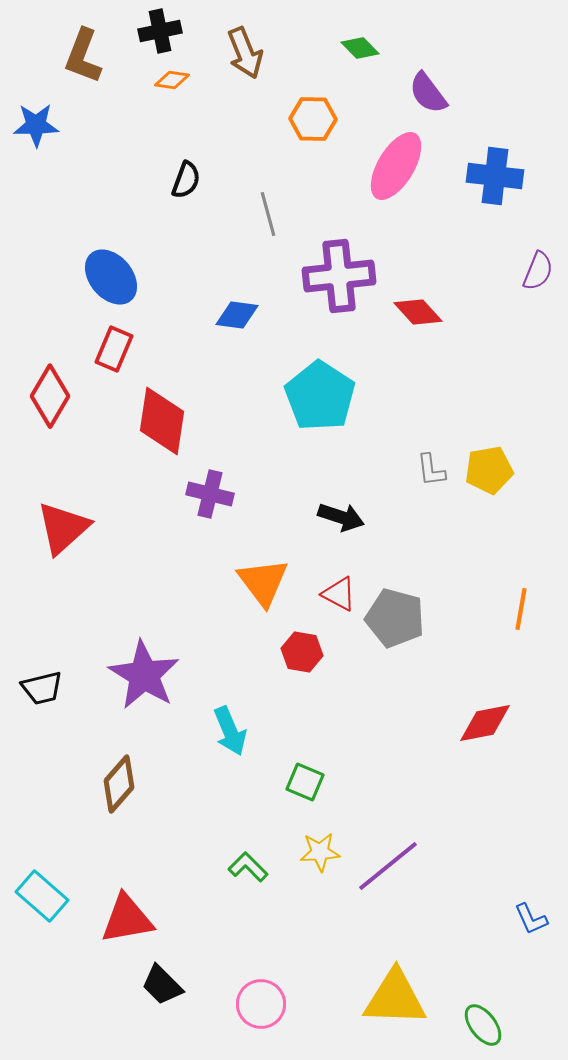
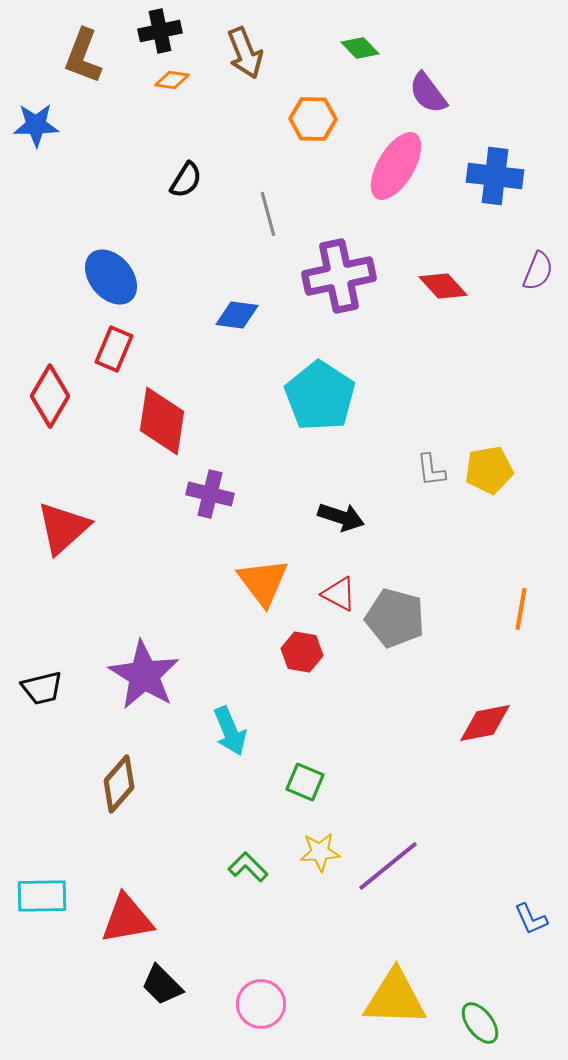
black semicircle at (186, 180): rotated 12 degrees clockwise
purple cross at (339, 276): rotated 6 degrees counterclockwise
red diamond at (418, 312): moved 25 px right, 26 px up
cyan rectangle at (42, 896): rotated 42 degrees counterclockwise
green ellipse at (483, 1025): moved 3 px left, 2 px up
